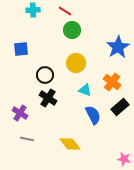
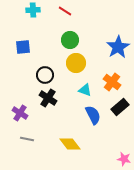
green circle: moved 2 px left, 10 px down
blue square: moved 2 px right, 2 px up
